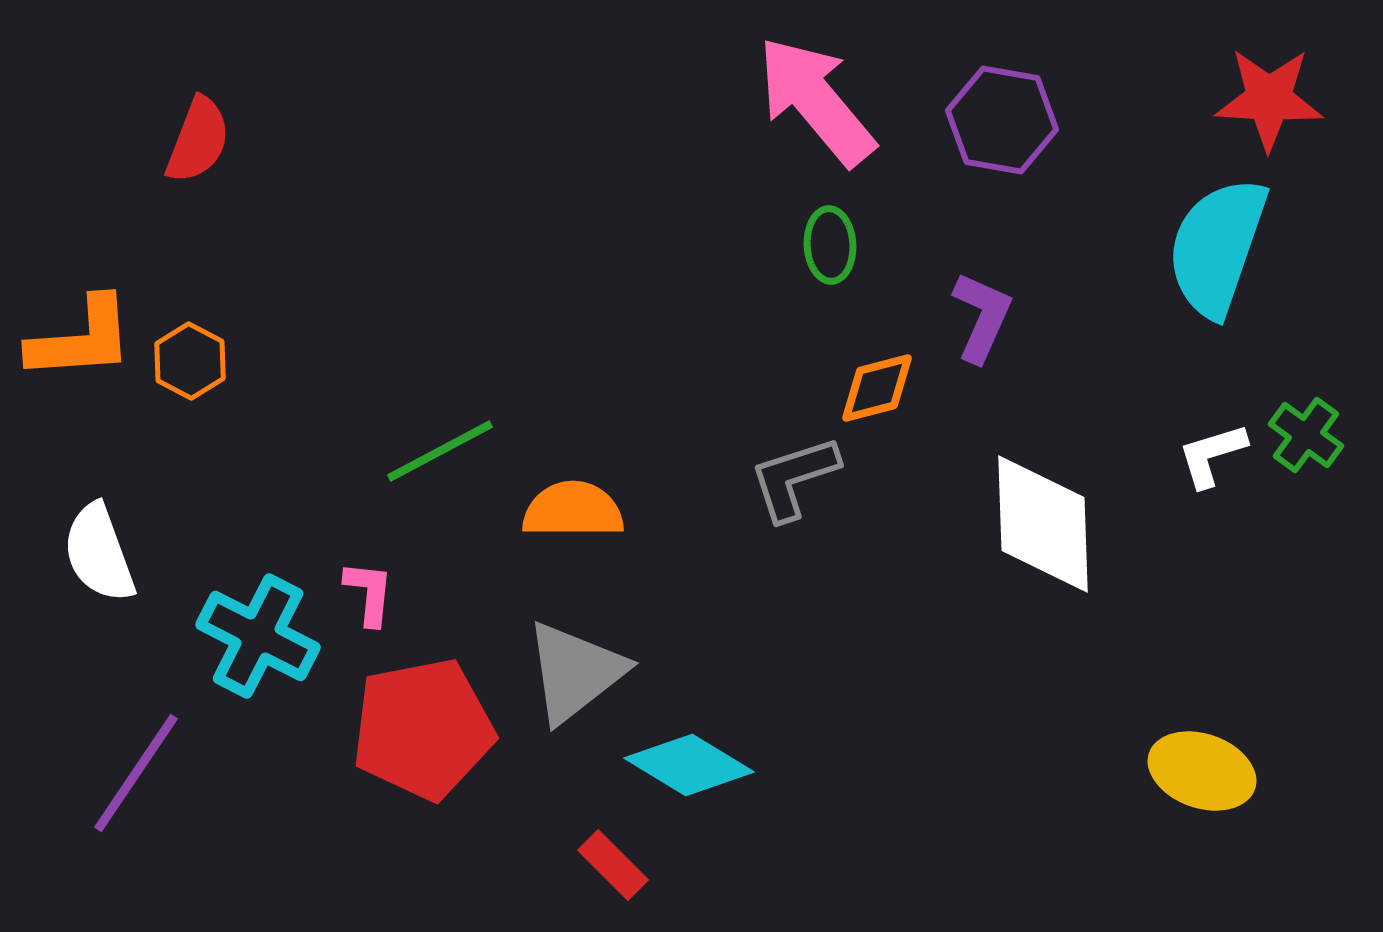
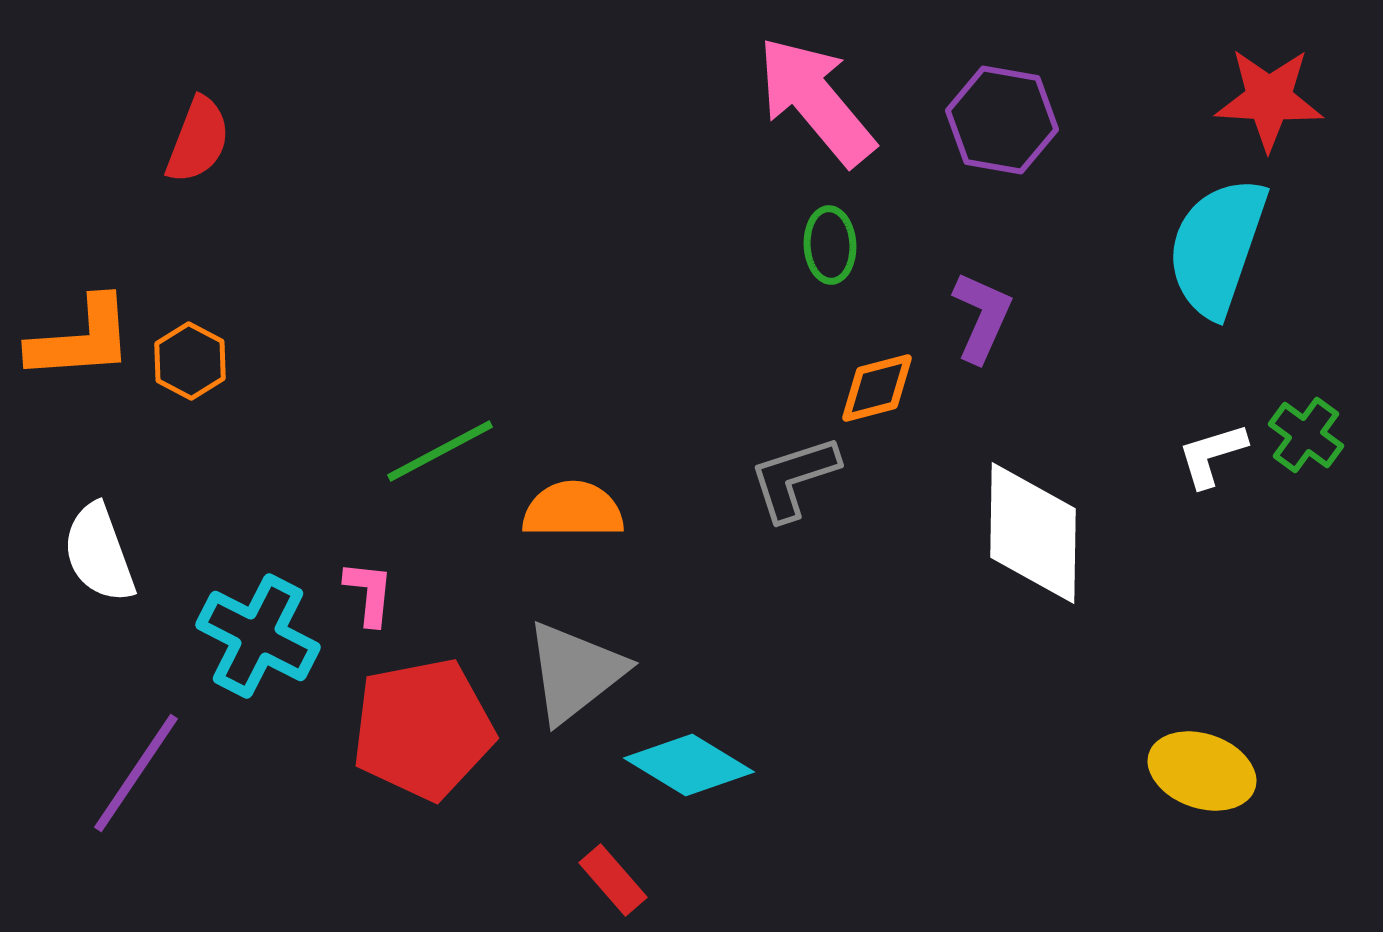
white diamond: moved 10 px left, 9 px down; rotated 3 degrees clockwise
red rectangle: moved 15 px down; rotated 4 degrees clockwise
